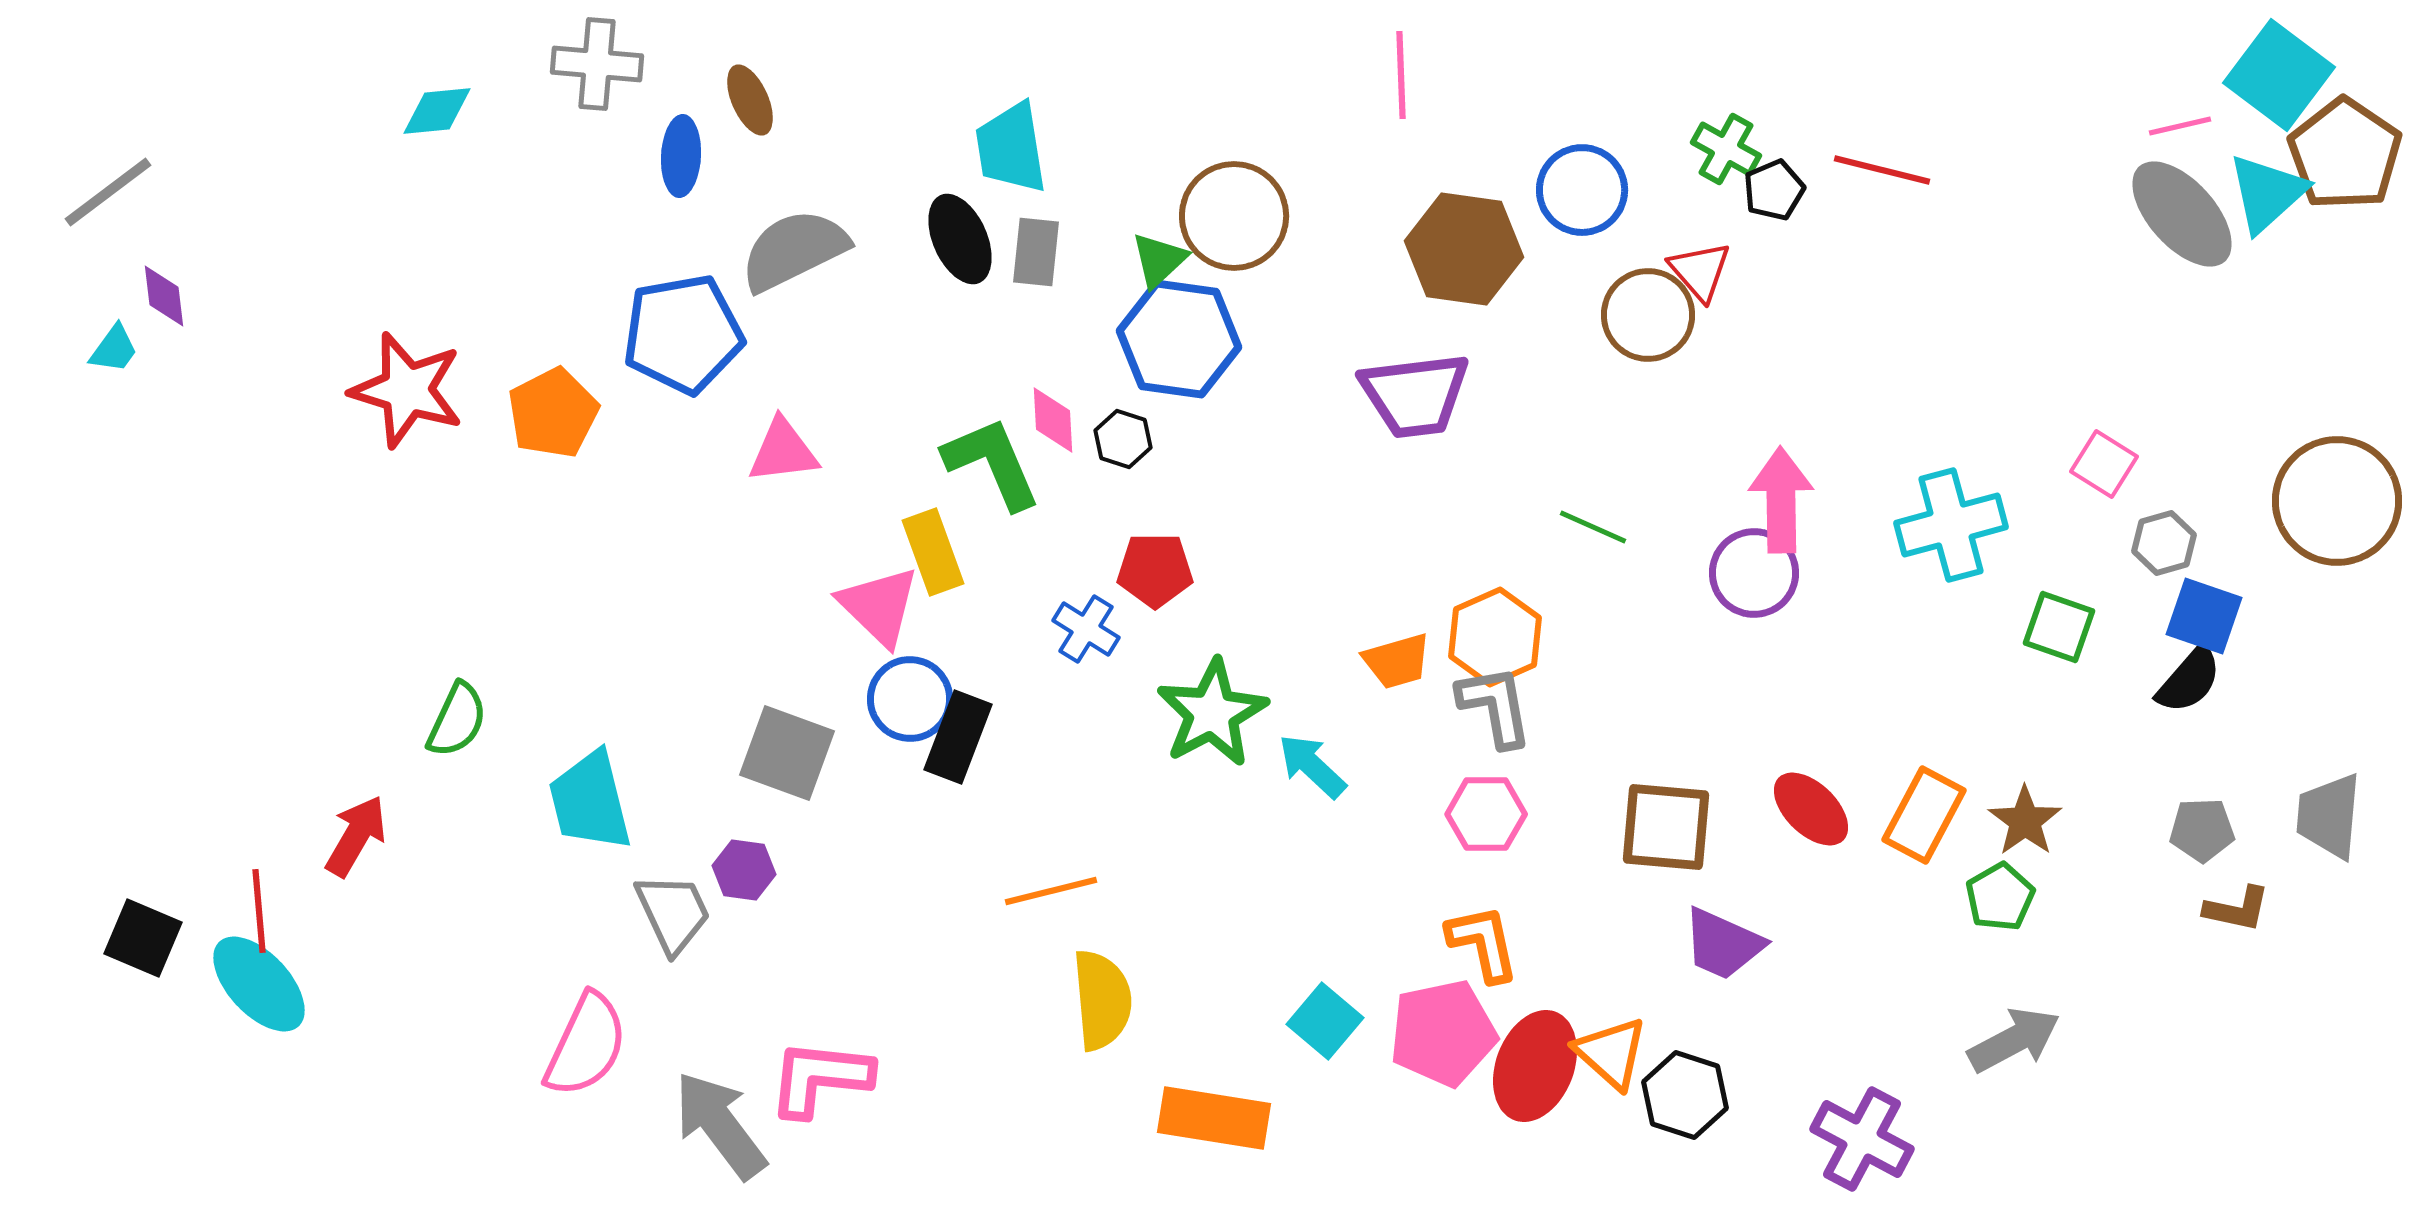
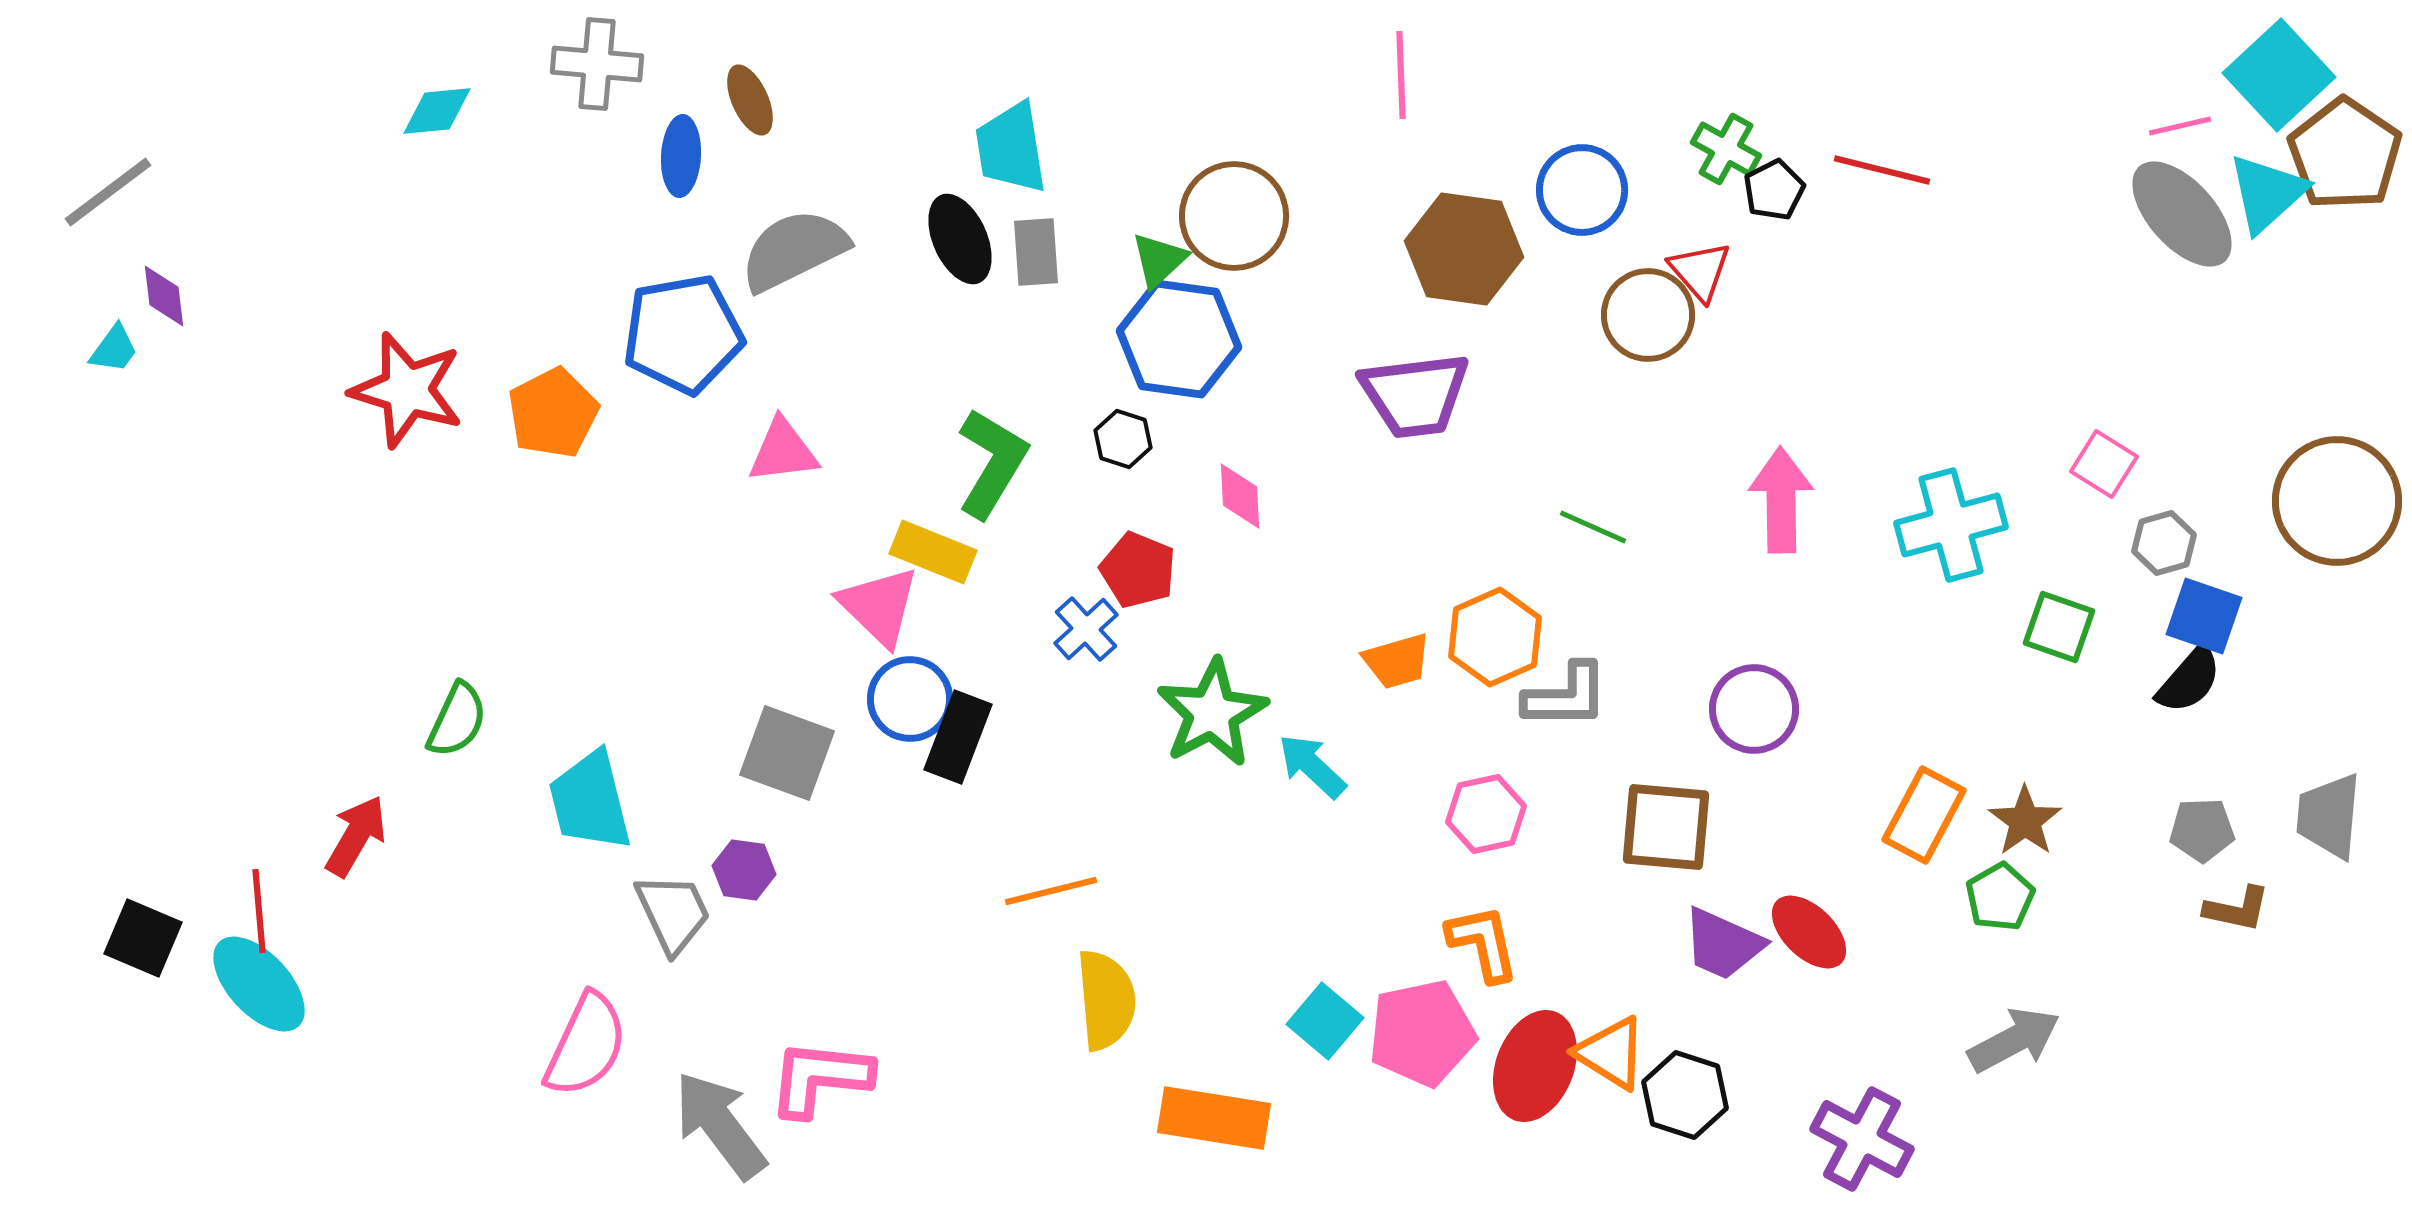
cyan square at (2279, 75): rotated 10 degrees clockwise
black pentagon at (1774, 190): rotated 4 degrees counterclockwise
gray rectangle at (1036, 252): rotated 10 degrees counterclockwise
pink diamond at (1053, 420): moved 187 px right, 76 px down
green L-shape at (992, 463): rotated 54 degrees clockwise
yellow rectangle at (933, 552): rotated 48 degrees counterclockwise
red pentagon at (1155, 570): moved 17 px left; rotated 22 degrees clockwise
purple circle at (1754, 573): moved 136 px down
blue cross at (1086, 629): rotated 16 degrees clockwise
gray L-shape at (1495, 706): moved 71 px right, 10 px up; rotated 100 degrees clockwise
red ellipse at (1811, 809): moved 2 px left, 123 px down
pink hexagon at (1486, 814): rotated 12 degrees counterclockwise
yellow semicircle at (1102, 1000): moved 4 px right
pink pentagon at (1443, 1033): moved 21 px left
orange triangle at (1611, 1053): rotated 10 degrees counterclockwise
